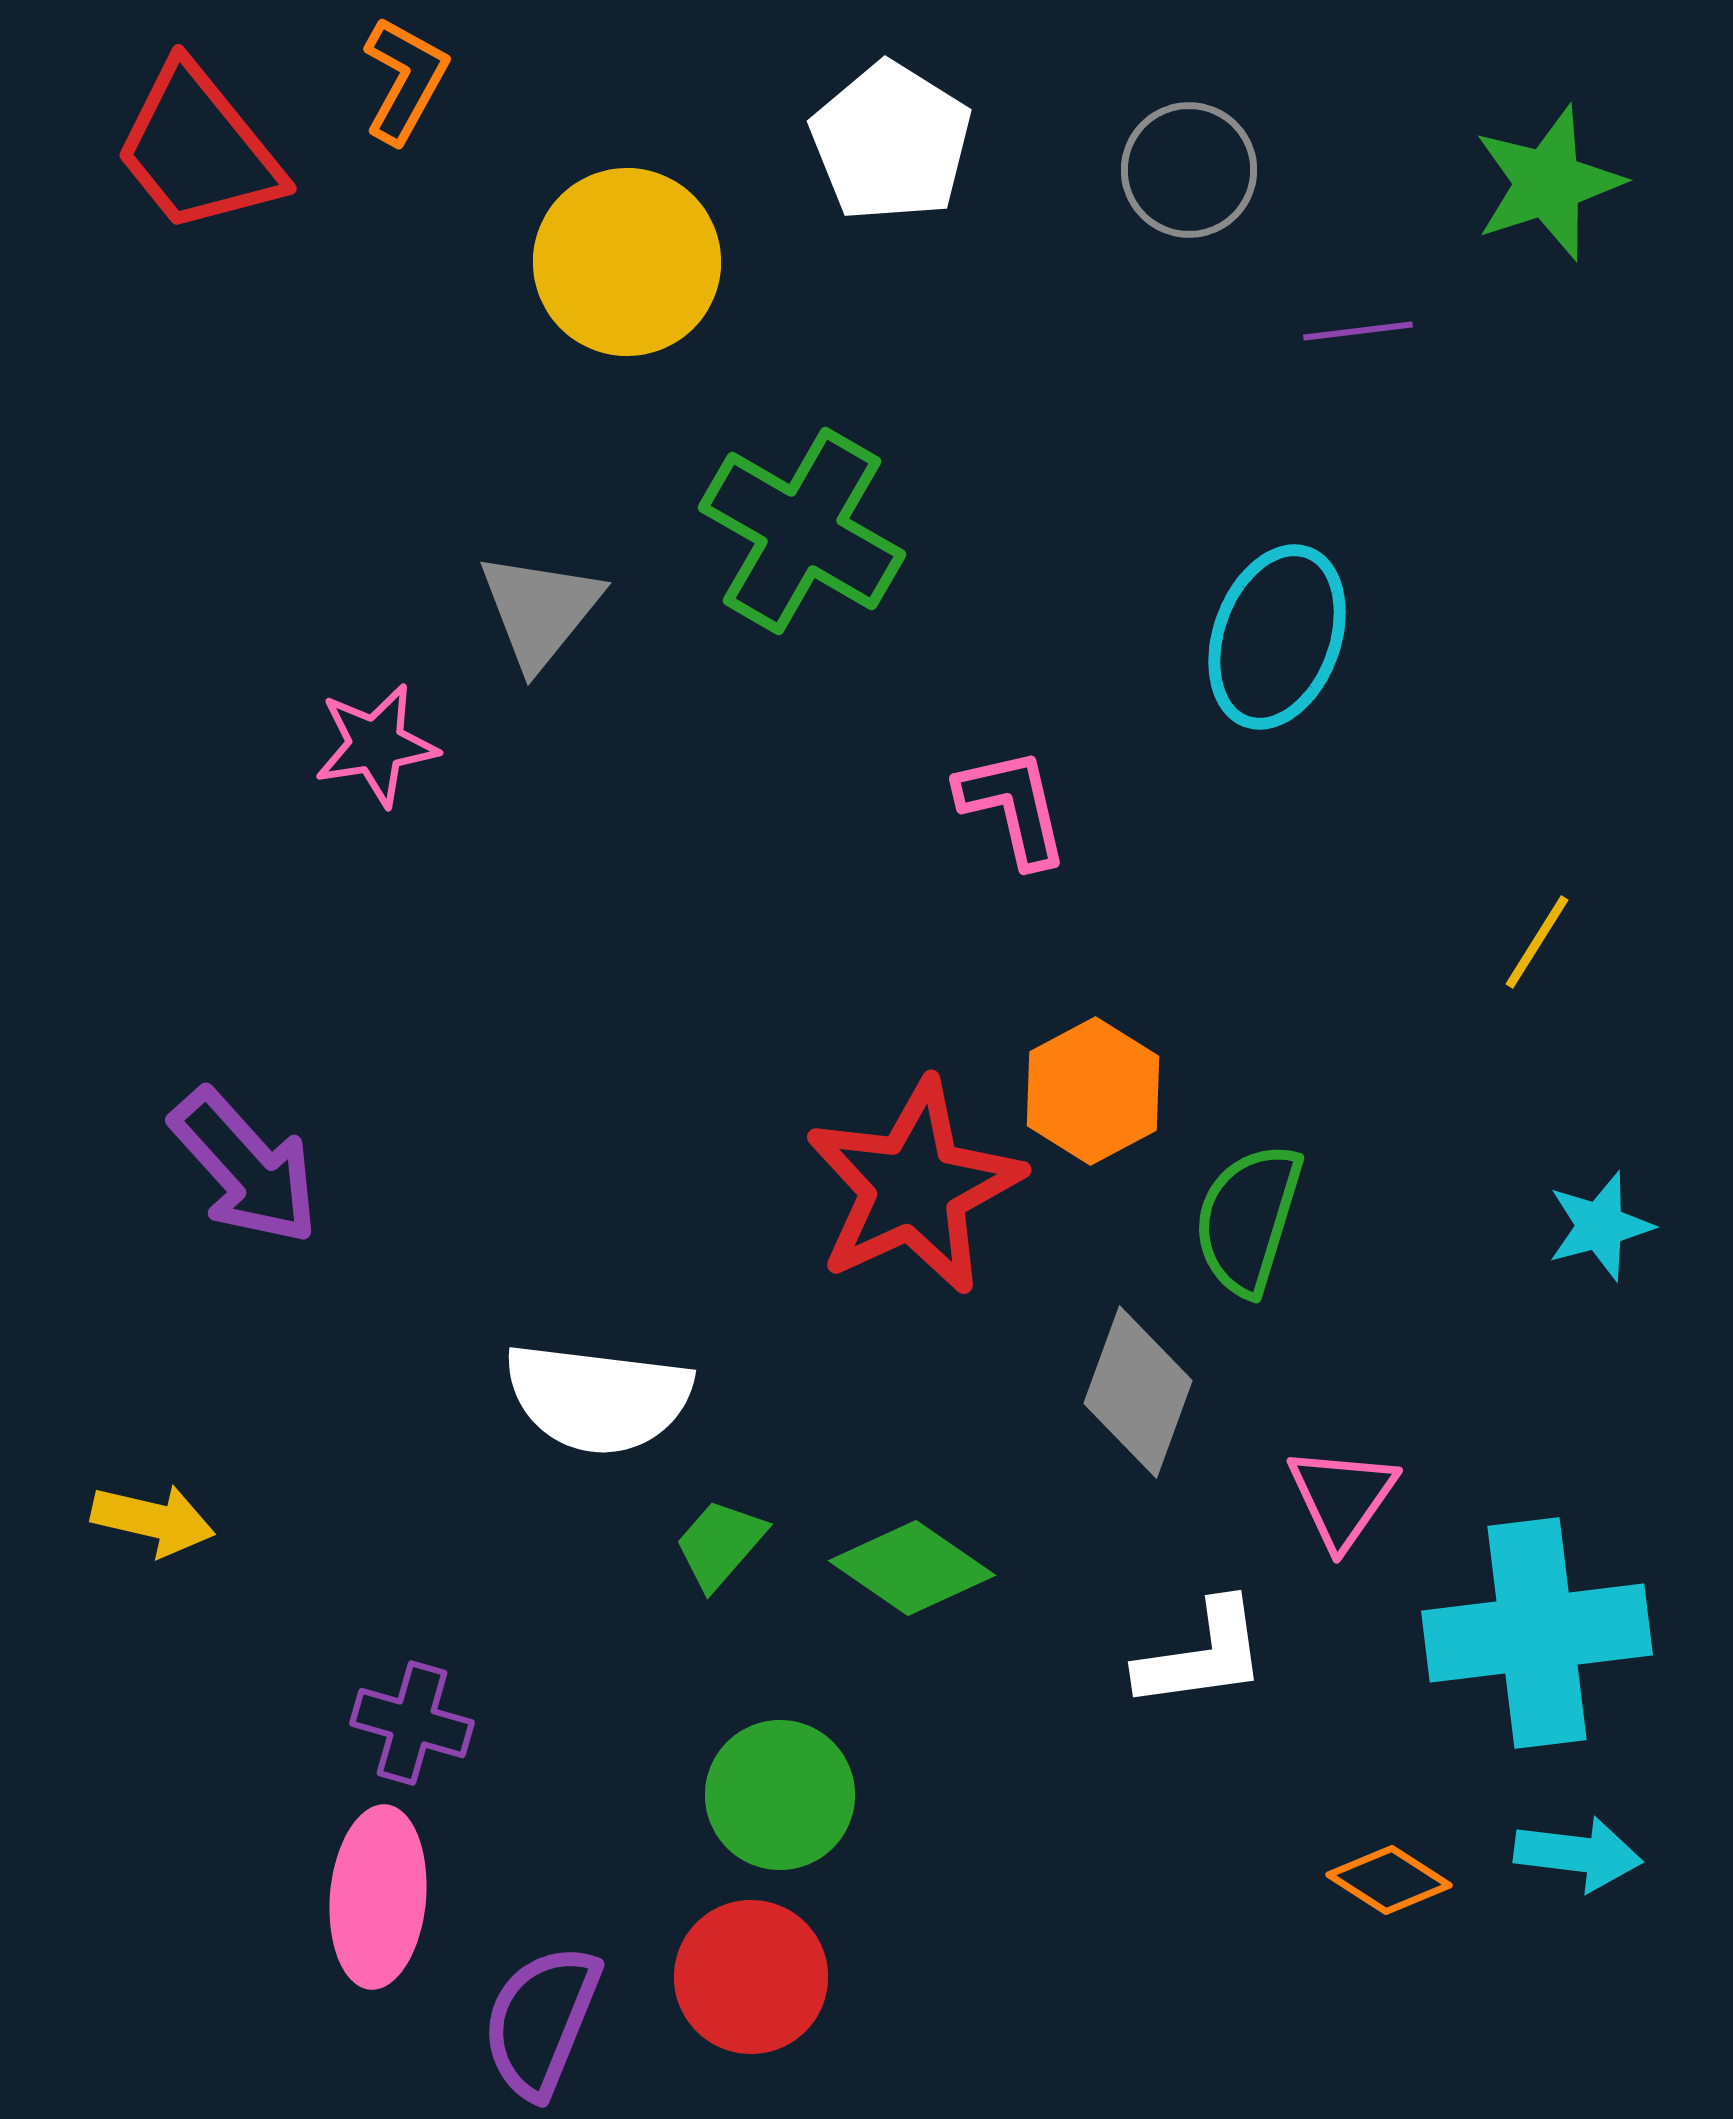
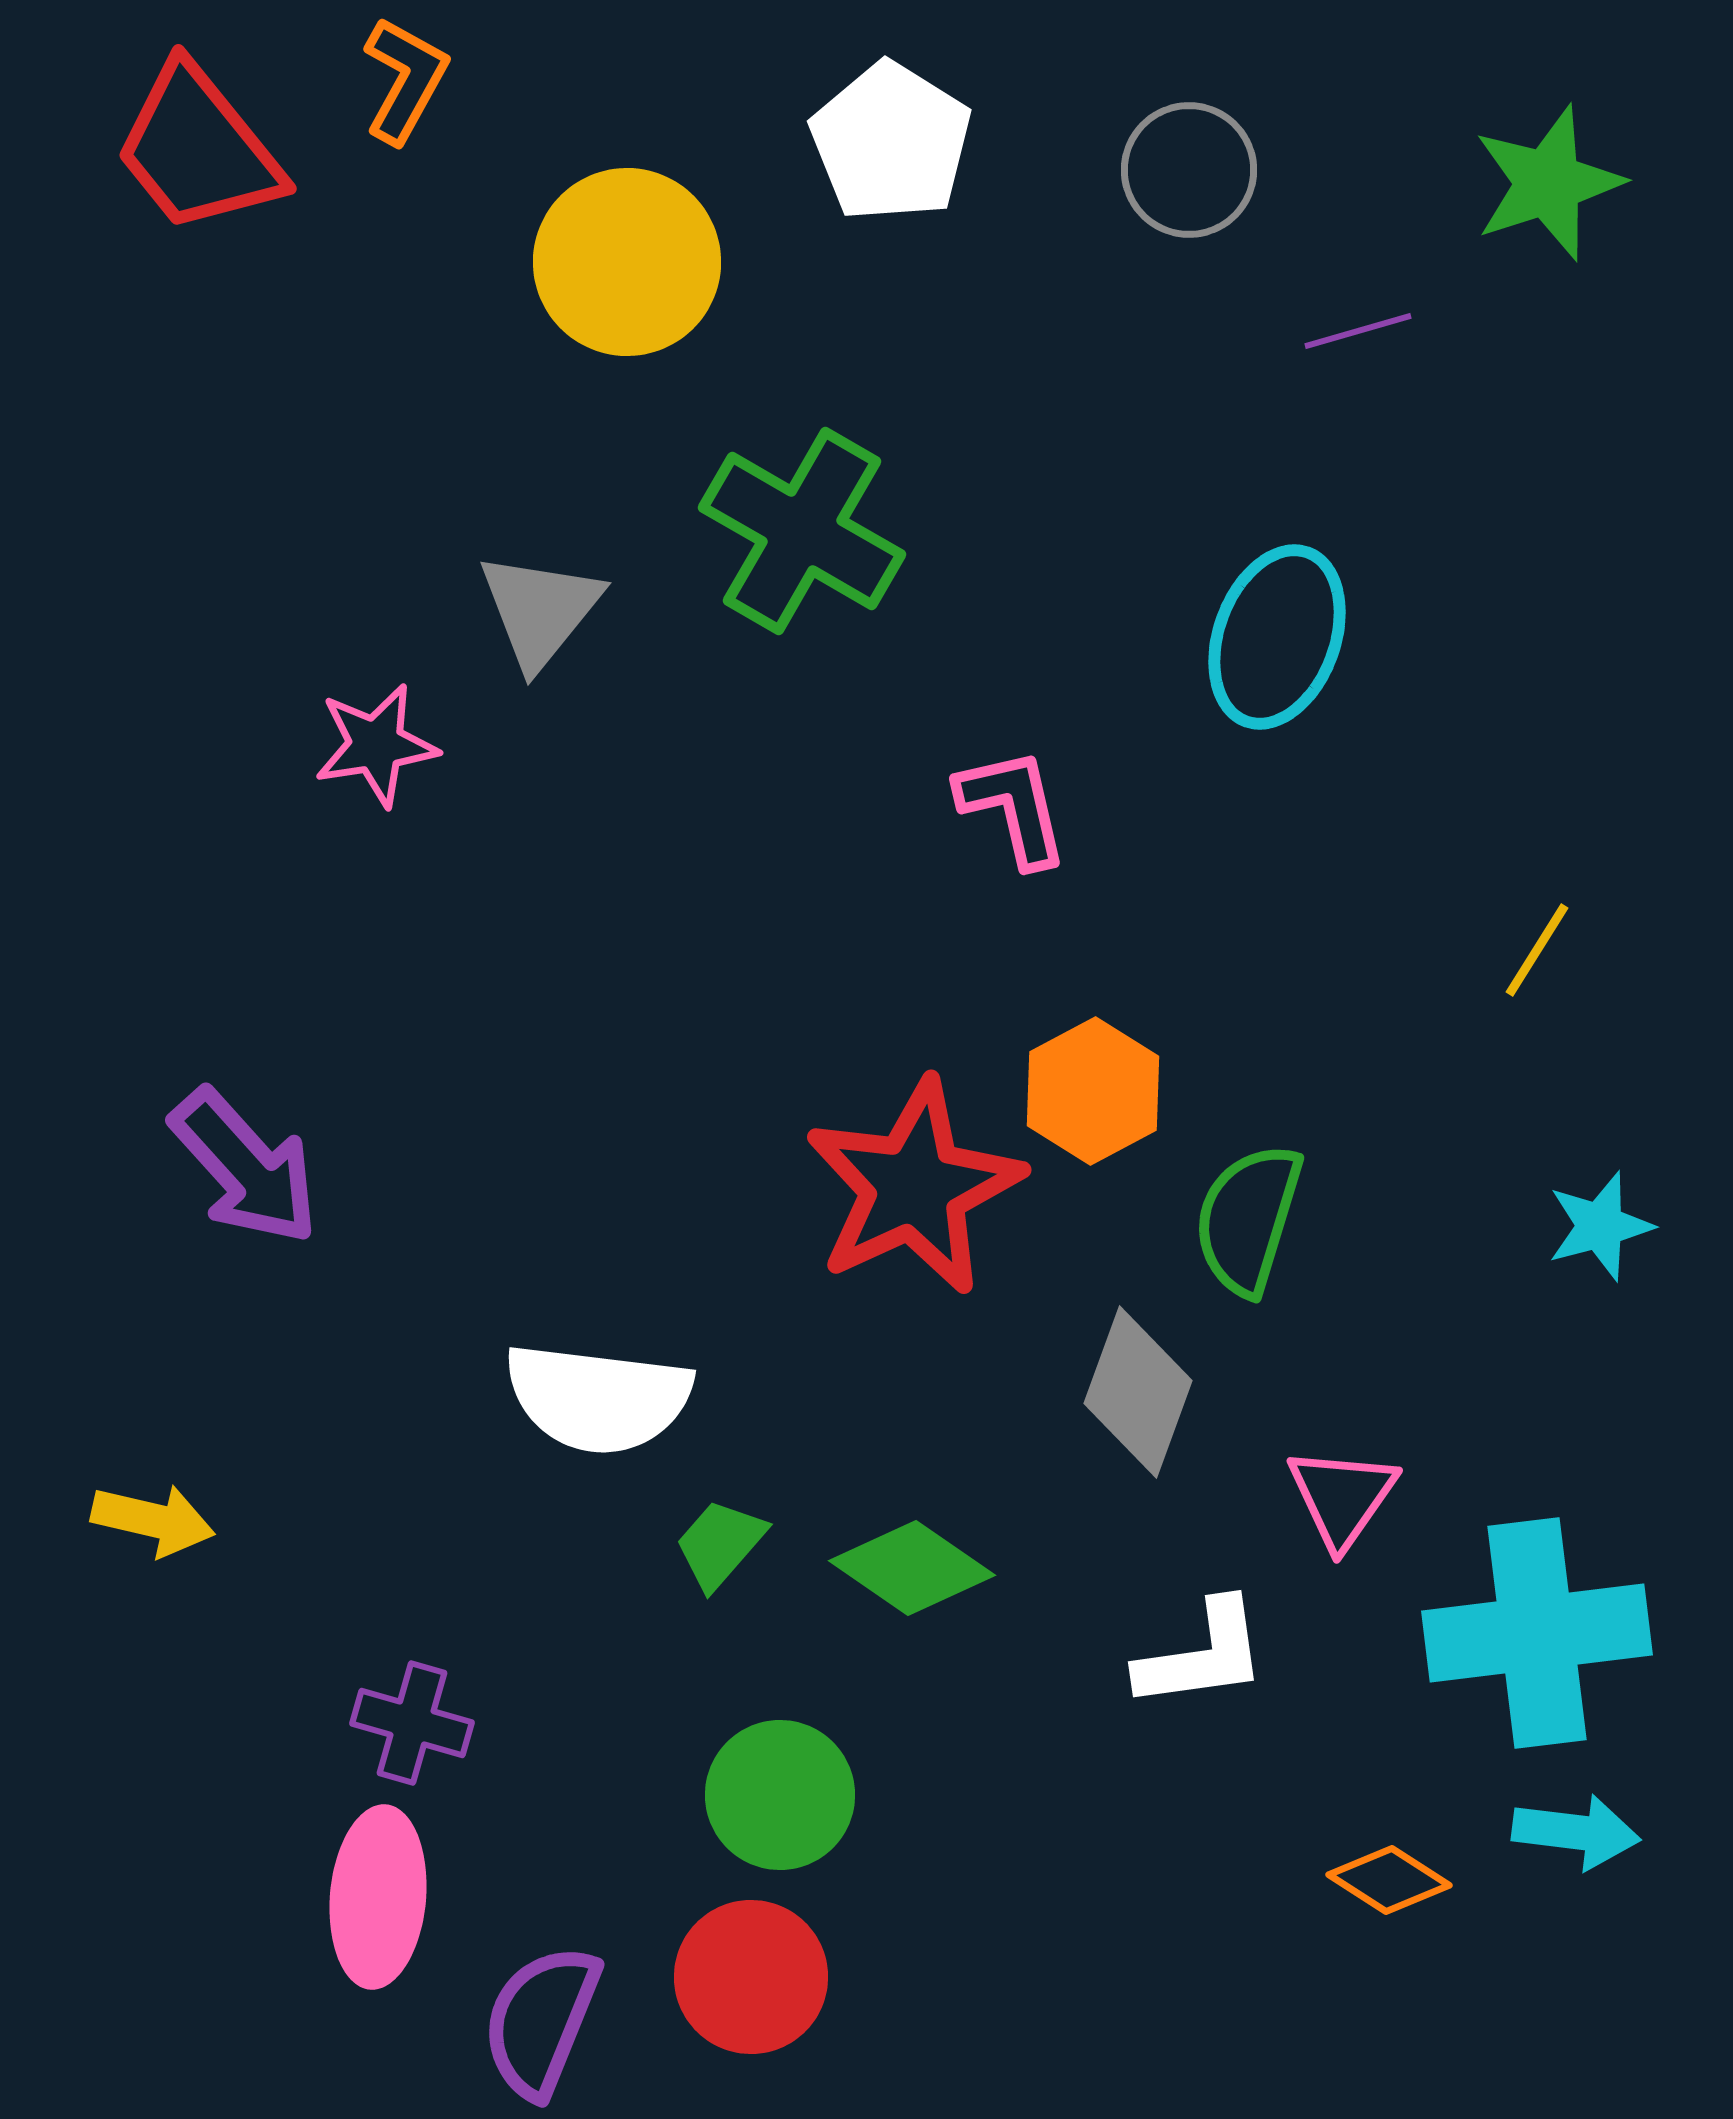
purple line: rotated 9 degrees counterclockwise
yellow line: moved 8 px down
cyan arrow: moved 2 px left, 22 px up
